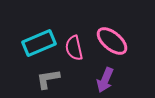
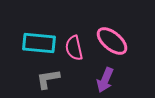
cyan rectangle: rotated 28 degrees clockwise
